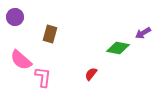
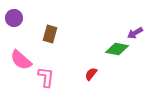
purple circle: moved 1 px left, 1 px down
purple arrow: moved 8 px left
green diamond: moved 1 px left, 1 px down
pink L-shape: moved 3 px right
